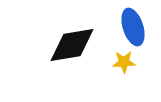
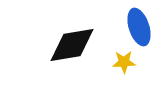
blue ellipse: moved 6 px right
